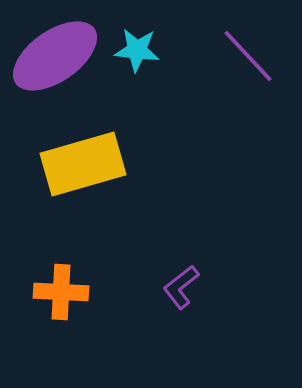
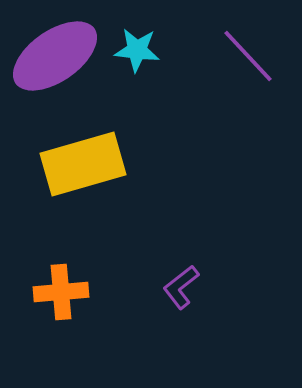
orange cross: rotated 8 degrees counterclockwise
